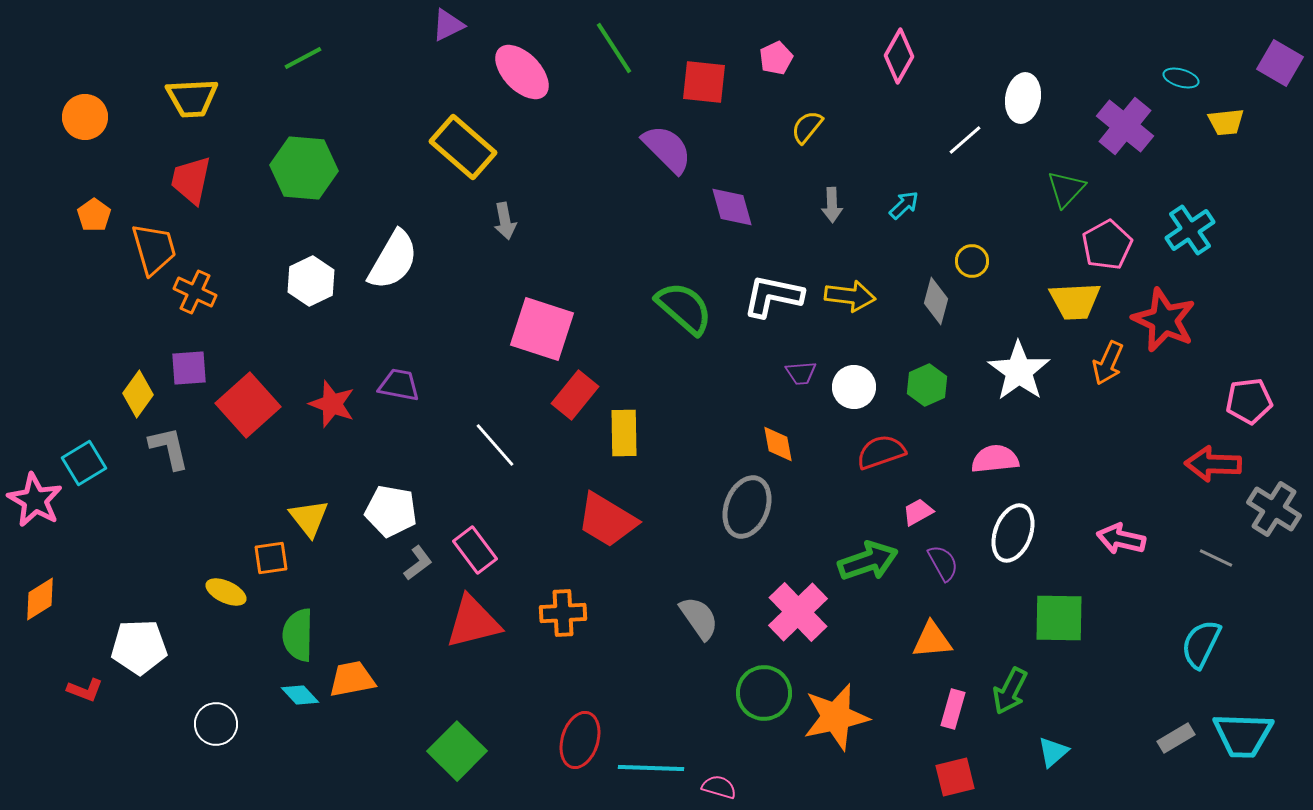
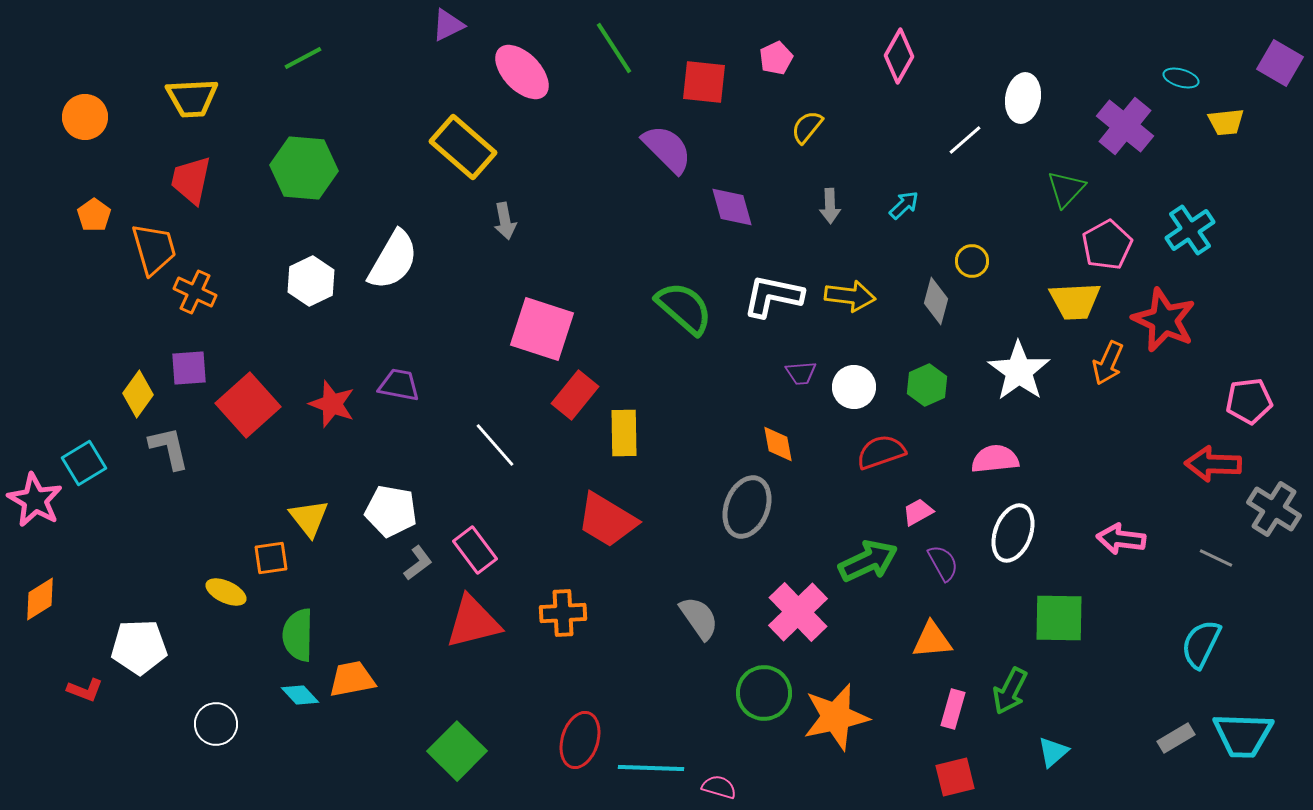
gray arrow at (832, 205): moved 2 px left, 1 px down
pink arrow at (1121, 539): rotated 6 degrees counterclockwise
green arrow at (868, 561): rotated 6 degrees counterclockwise
